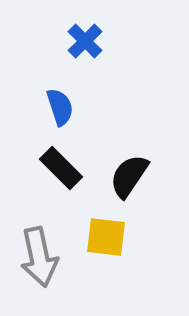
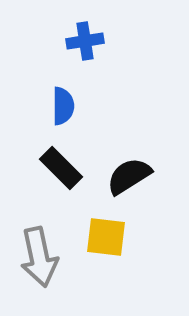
blue cross: rotated 36 degrees clockwise
blue semicircle: moved 3 px right, 1 px up; rotated 18 degrees clockwise
black semicircle: rotated 24 degrees clockwise
